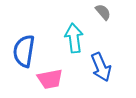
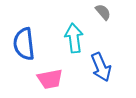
blue semicircle: moved 7 px up; rotated 16 degrees counterclockwise
